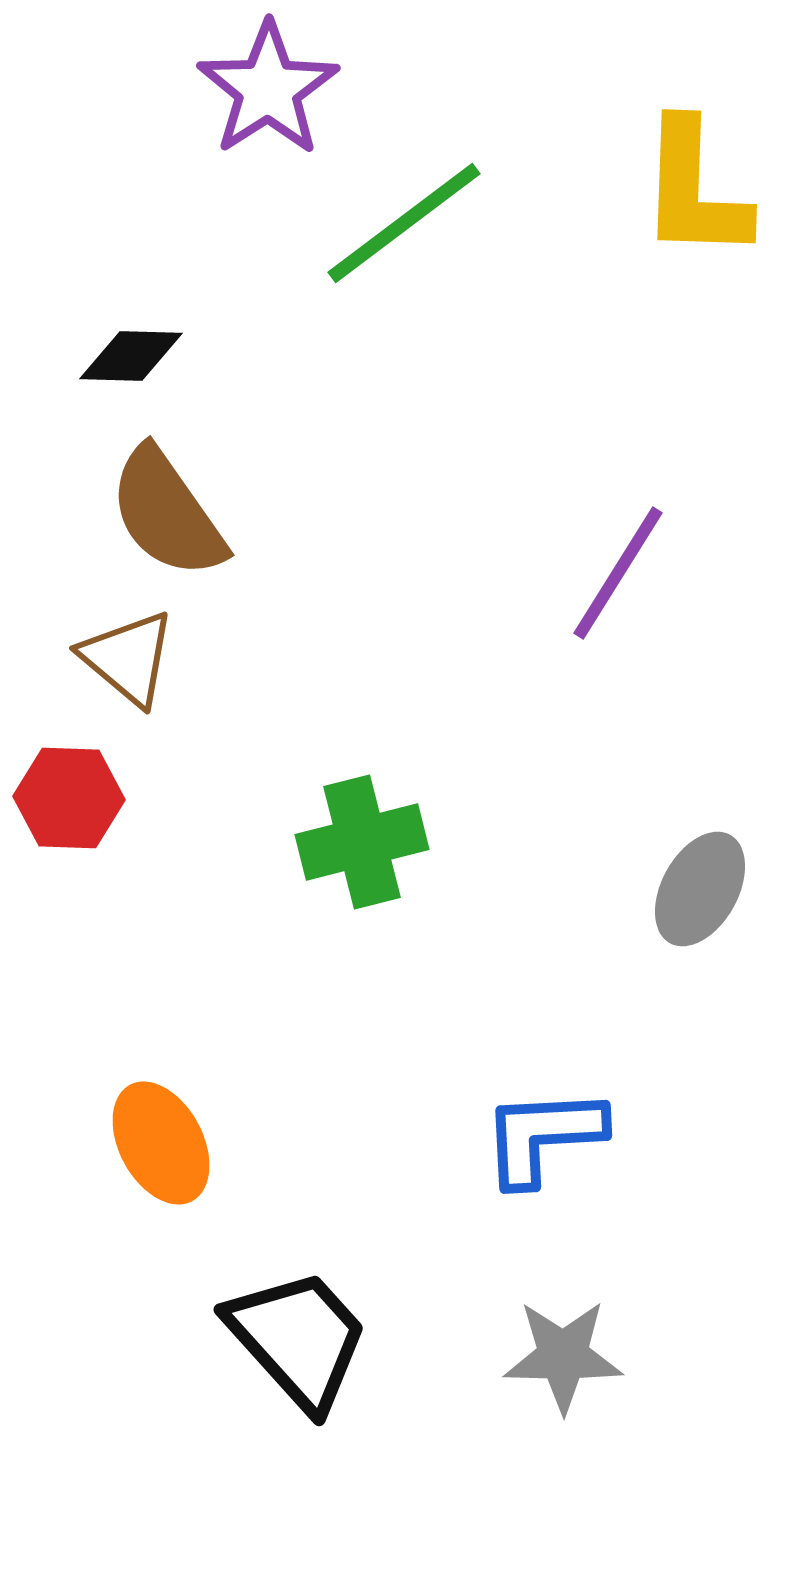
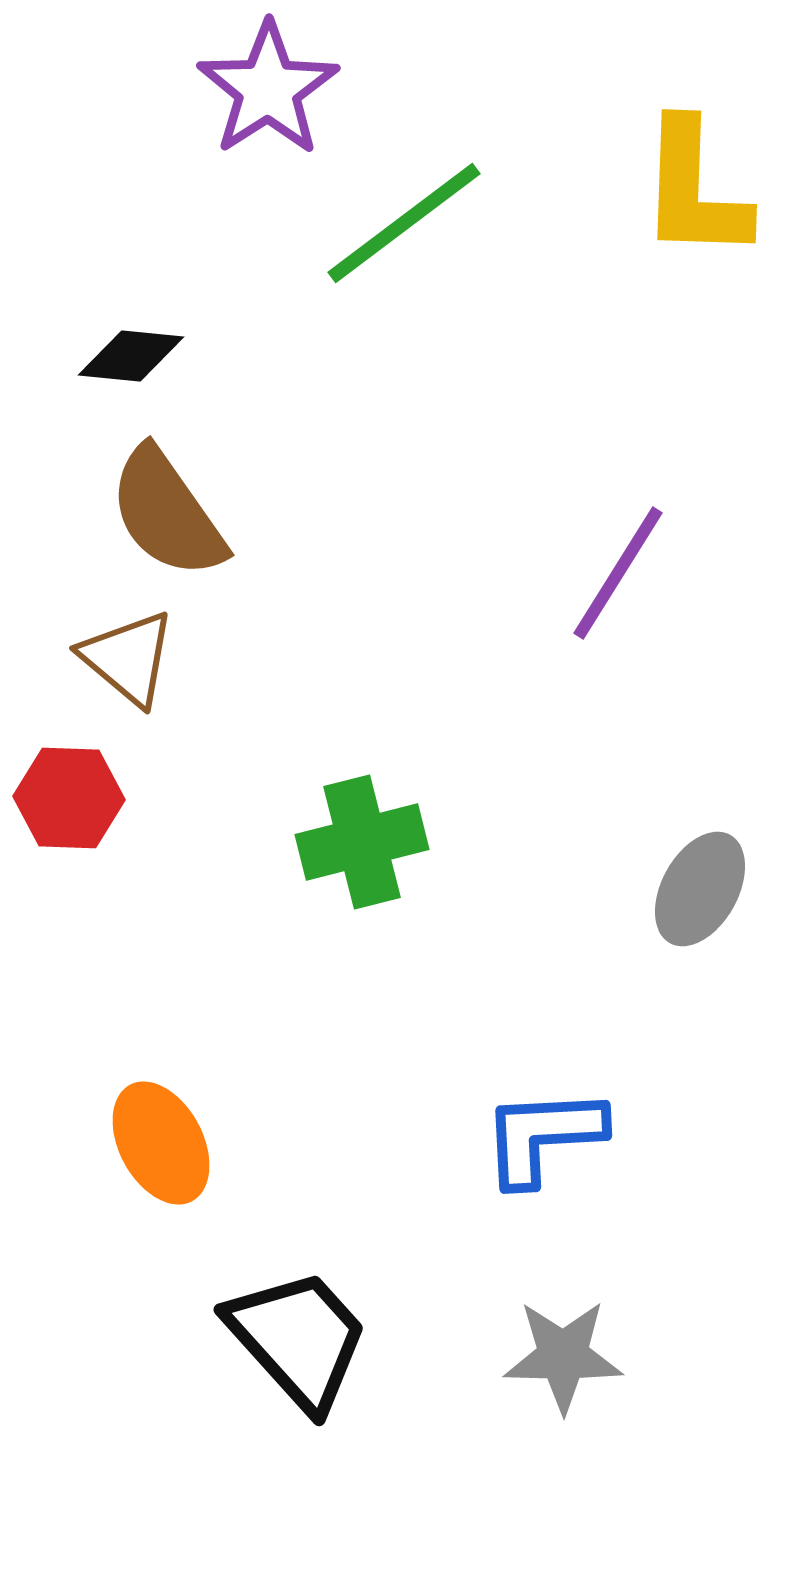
black diamond: rotated 4 degrees clockwise
